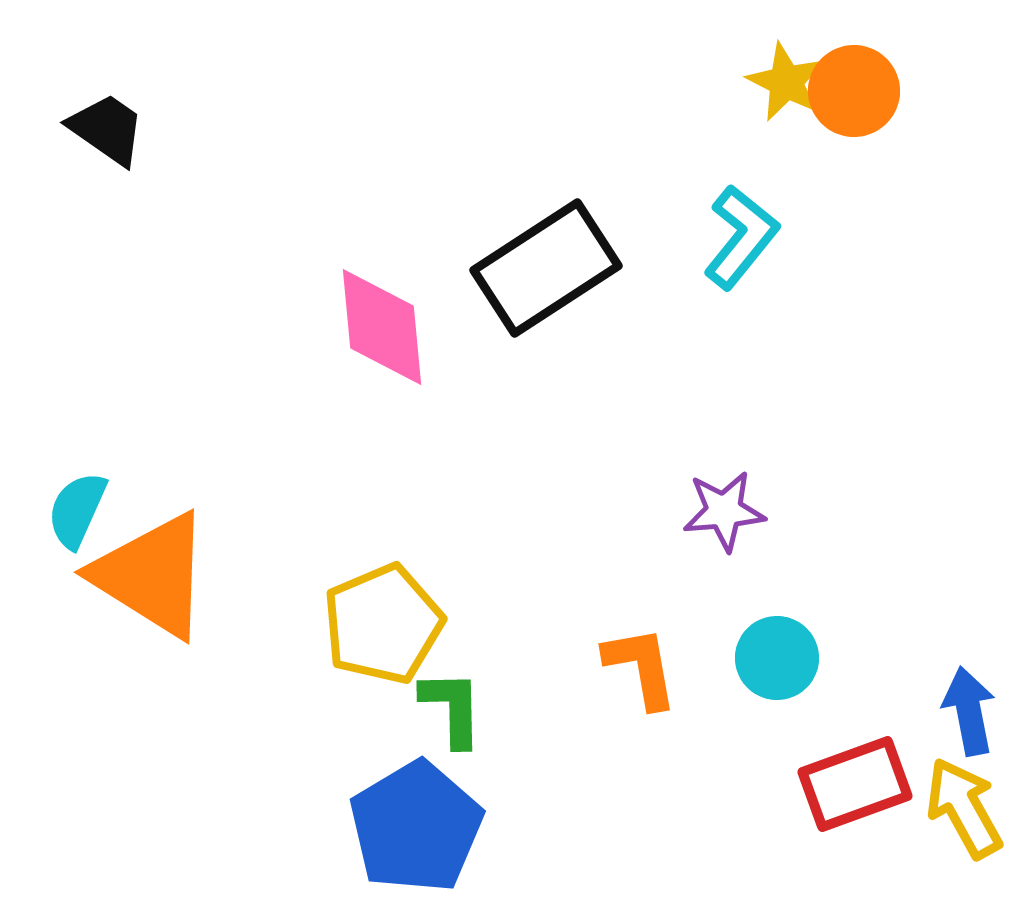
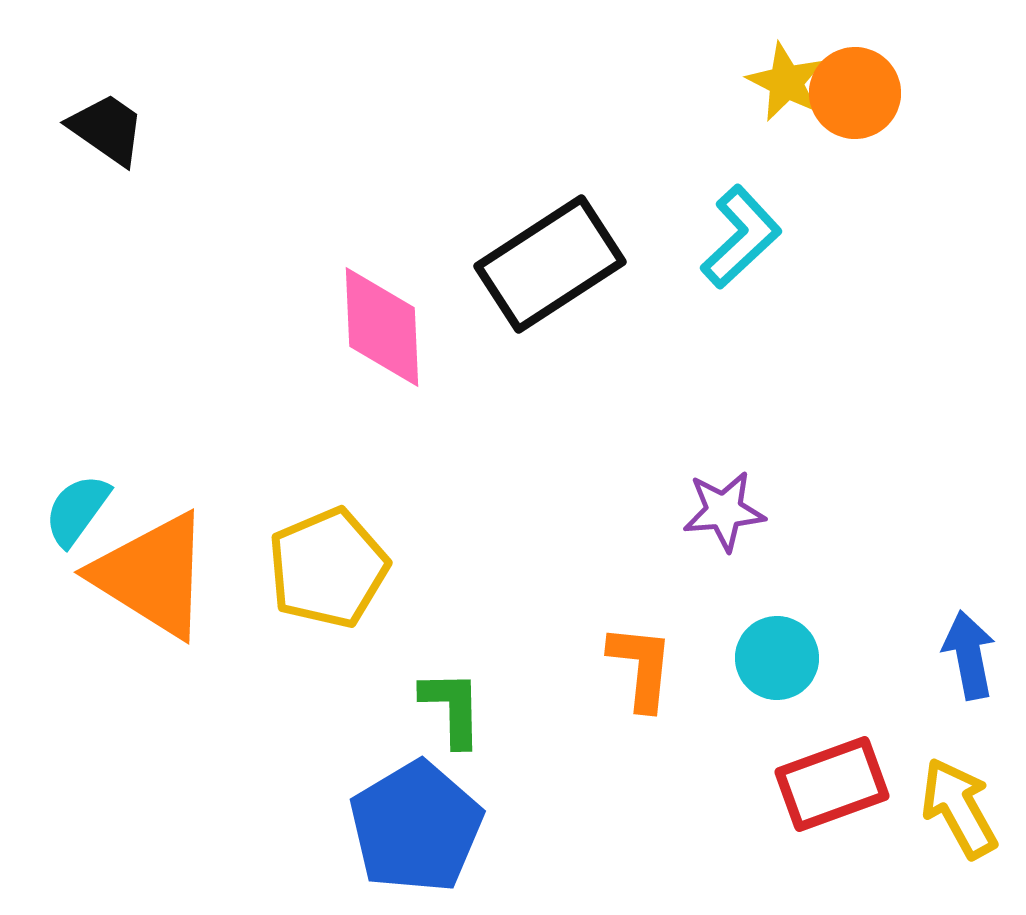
orange circle: moved 1 px right, 2 px down
cyan L-shape: rotated 8 degrees clockwise
black rectangle: moved 4 px right, 4 px up
pink diamond: rotated 3 degrees clockwise
cyan semicircle: rotated 12 degrees clockwise
yellow pentagon: moved 55 px left, 56 px up
orange L-shape: rotated 16 degrees clockwise
blue arrow: moved 56 px up
red rectangle: moved 23 px left
yellow arrow: moved 5 px left
